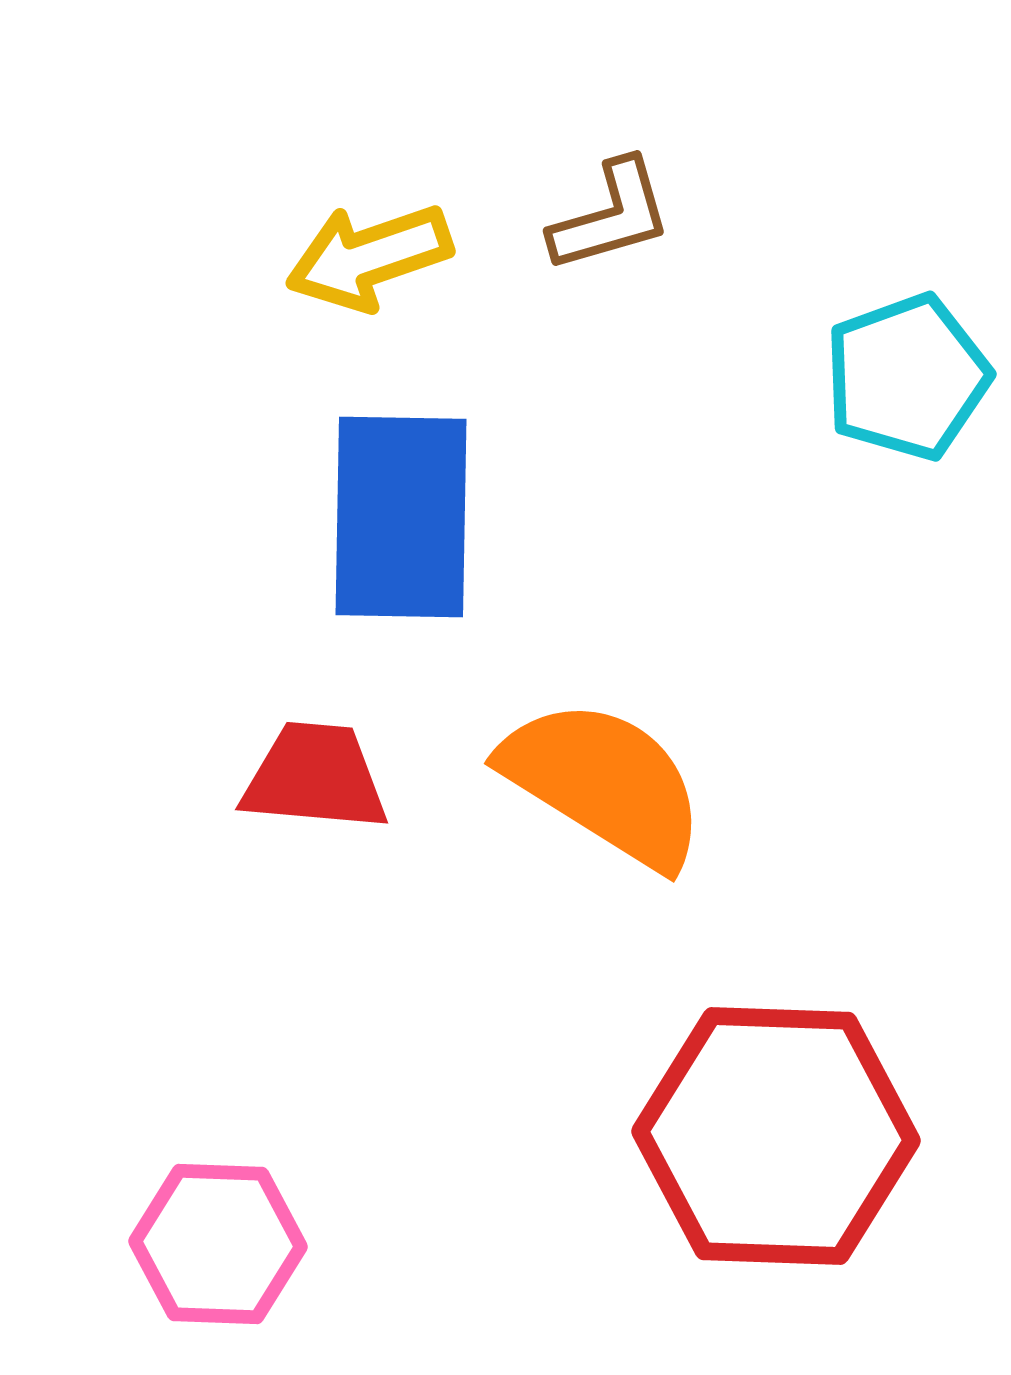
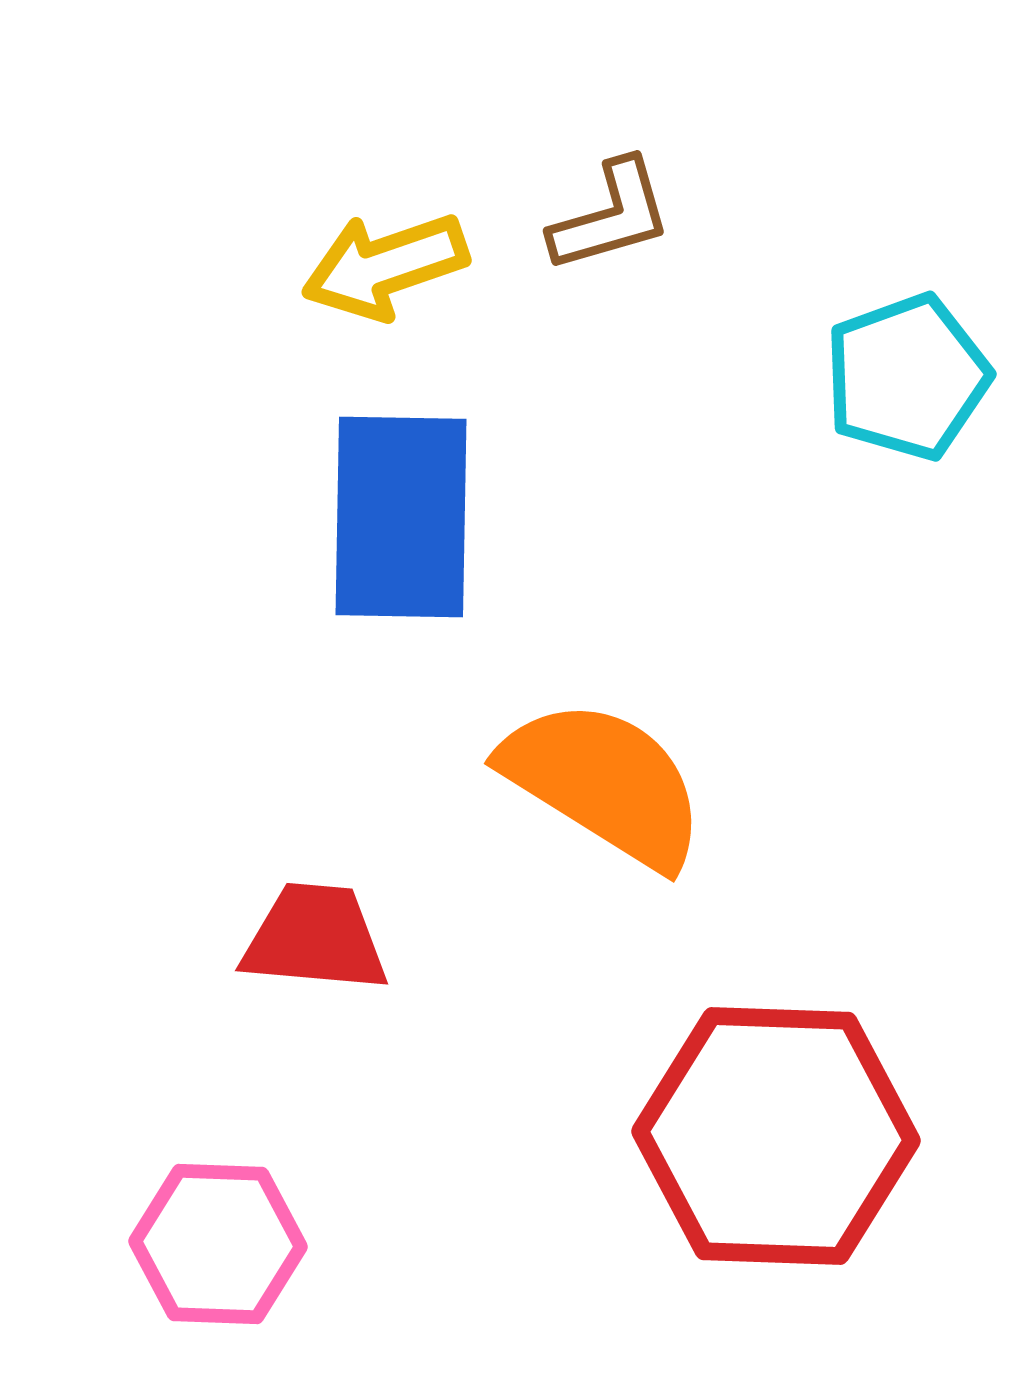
yellow arrow: moved 16 px right, 9 px down
red trapezoid: moved 161 px down
